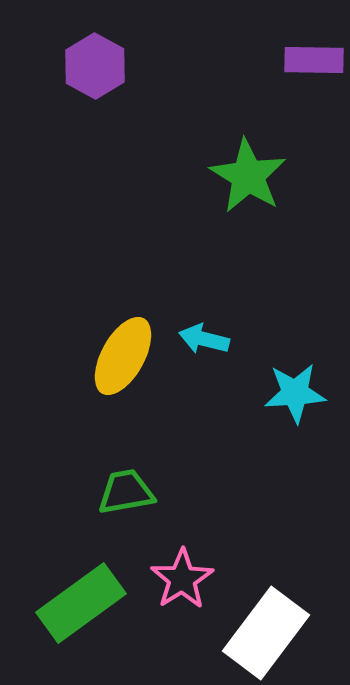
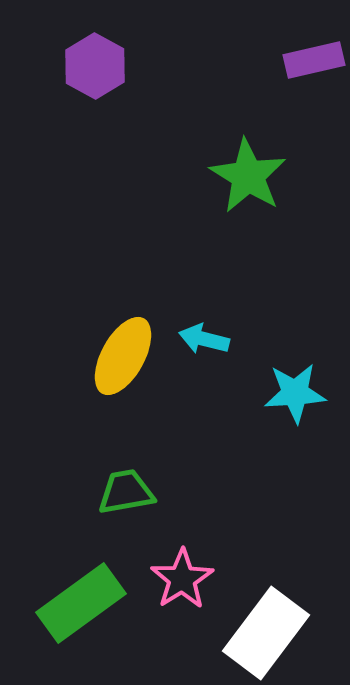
purple rectangle: rotated 14 degrees counterclockwise
